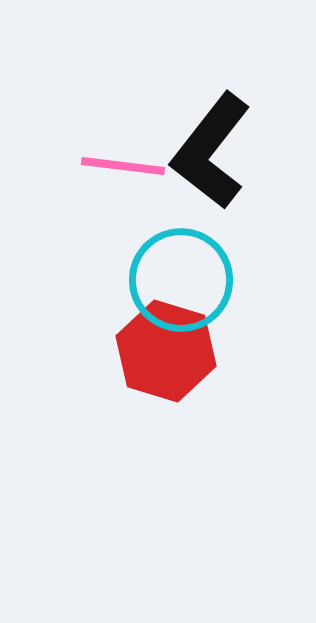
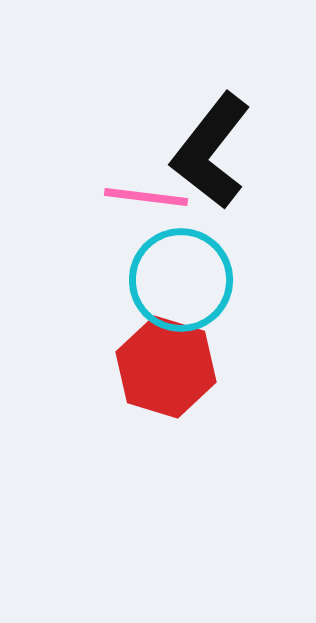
pink line: moved 23 px right, 31 px down
red hexagon: moved 16 px down
